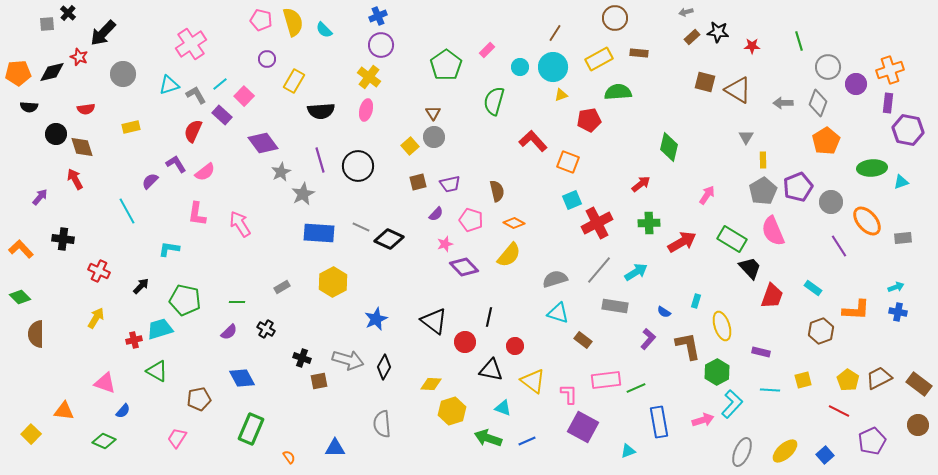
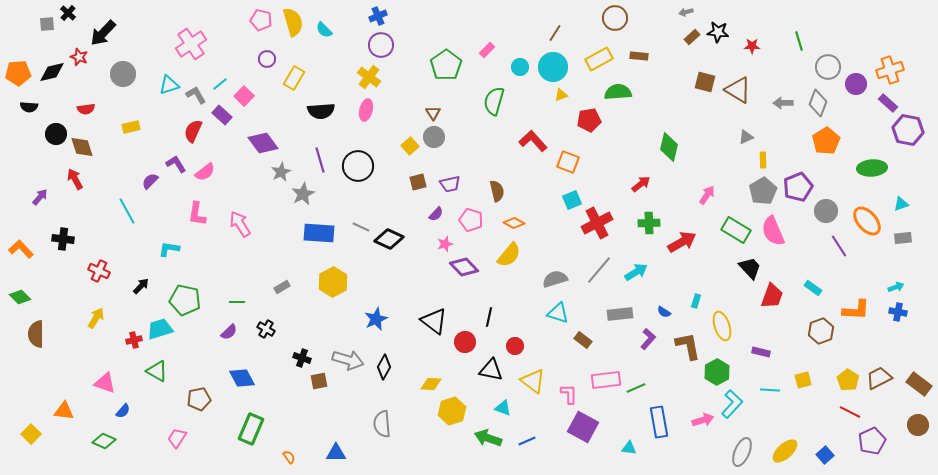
brown rectangle at (639, 53): moved 3 px down
yellow rectangle at (294, 81): moved 3 px up
purple rectangle at (888, 103): rotated 54 degrees counterclockwise
gray triangle at (746, 137): rotated 35 degrees clockwise
cyan triangle at (901, 182): moved 22 px down
gray circle at (831, 202): moved 5 px left, 9 px down
green rectangle at (732, 239): moved 4 px right, 9 px up
gray rectangle at (615, 306): moved 5 px right, 8 px down; rotated 15 degrees counterclockwise
red line at (839, 411): moved 11 px right, 1 px down
blue triangle at (335, 448): moved 1 px right, 5 px down
cyan triangle at (628, 451): moved 1 px right, 3 px up; rotated 28 degrees clockwise
